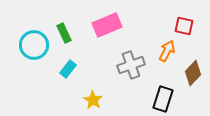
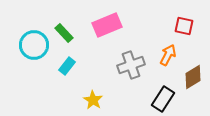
green rectangle: rotated 18 degrees counterclockwise
orange arrow: moved 1 px right, 4 px down
cyan rectangle: moved 1 px left, 3 px up
brown diamond: moved 4 px down; rotated 15 degrees clockwise
black rectangle: rotated 15 degrees clockwise
